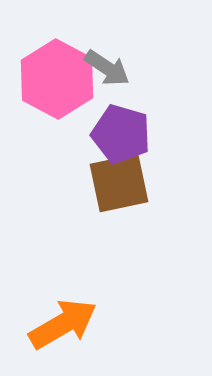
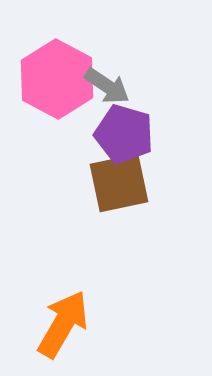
gray arrow: moved 18 px down
purple pentagon: moved 3 px right
orange arrow: rotated 30 degrees counterclockwise
